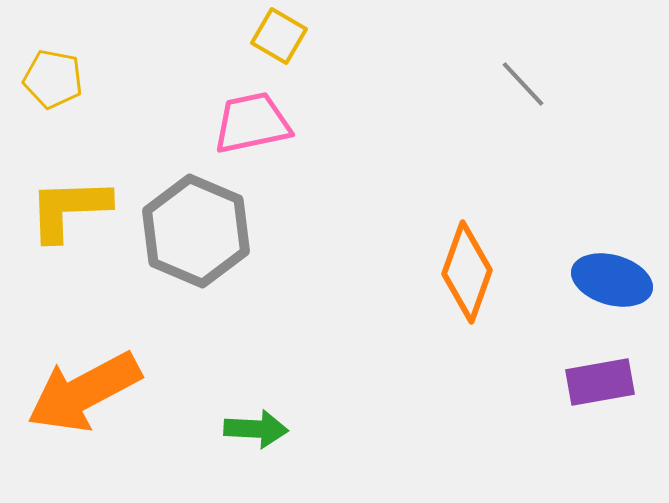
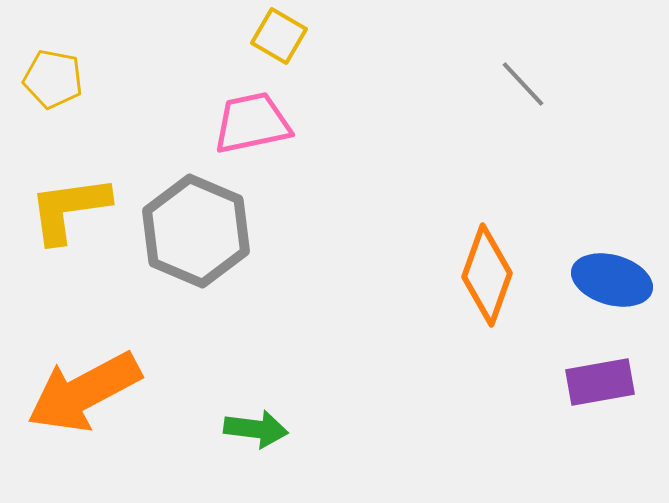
yellow L-shape: rotated 6 degrees counterclockwise
orange diamond: moved 20 px right, 3 px down
green arrow: rotated 4 degrees clockwise
